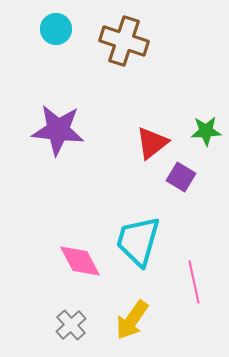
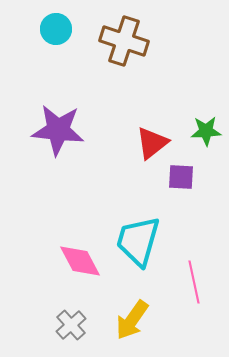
purple square: rotated 28 degrees counterclockwise
